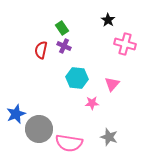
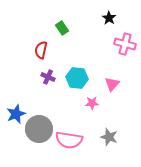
black star: moved 1 px right, 2 px up
purple cross: moved 16 px left, 31 px down
pink semicircle: moved 3 px up
